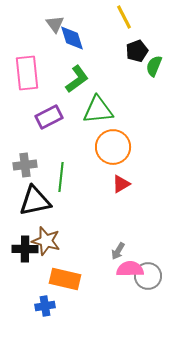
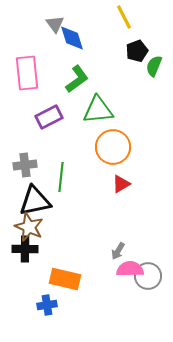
brown star: moved 17 px left, 14 px up; rotated 8 degrees clockwise
blue cross: moved 2 px right, 1 px up
